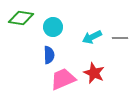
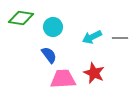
blue semicircle: rotated 36 degrees counterclockwise
pink trapezoid: rotated 20 degrees clockwise
